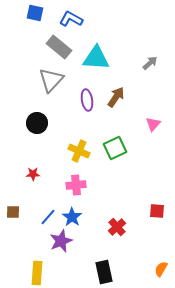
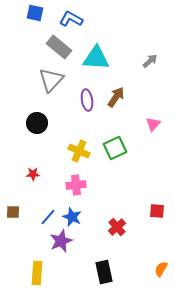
gray arrow: moved 2 px up
blue star: rotated 12 degrees counterclockwise
